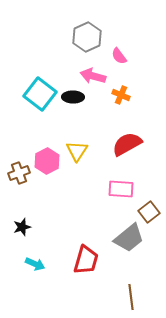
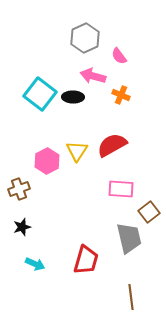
gray hexagon: moved 2 px left, 1 px down
red semicircle: moved 15 px left, 1 px down
brown cross: moved 16 px down
gray trapezoid: rotated 64 degrees counterclockwise
